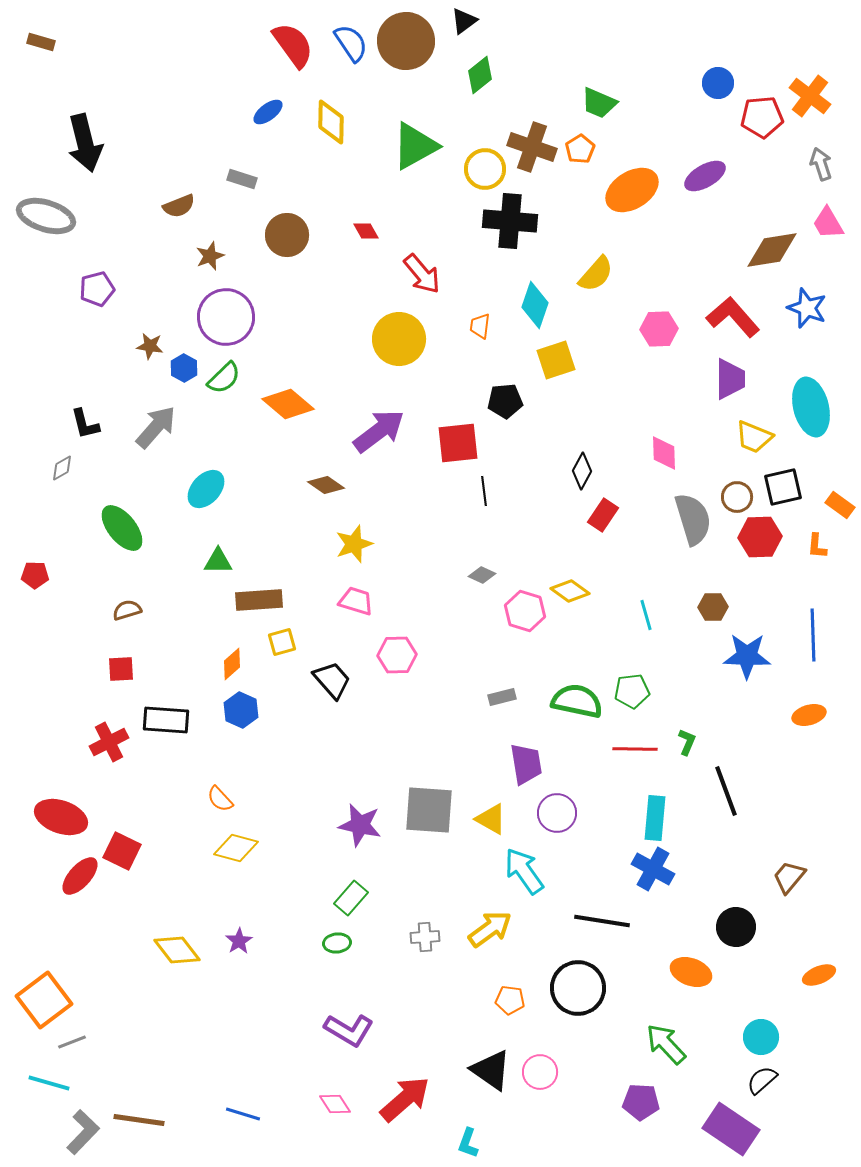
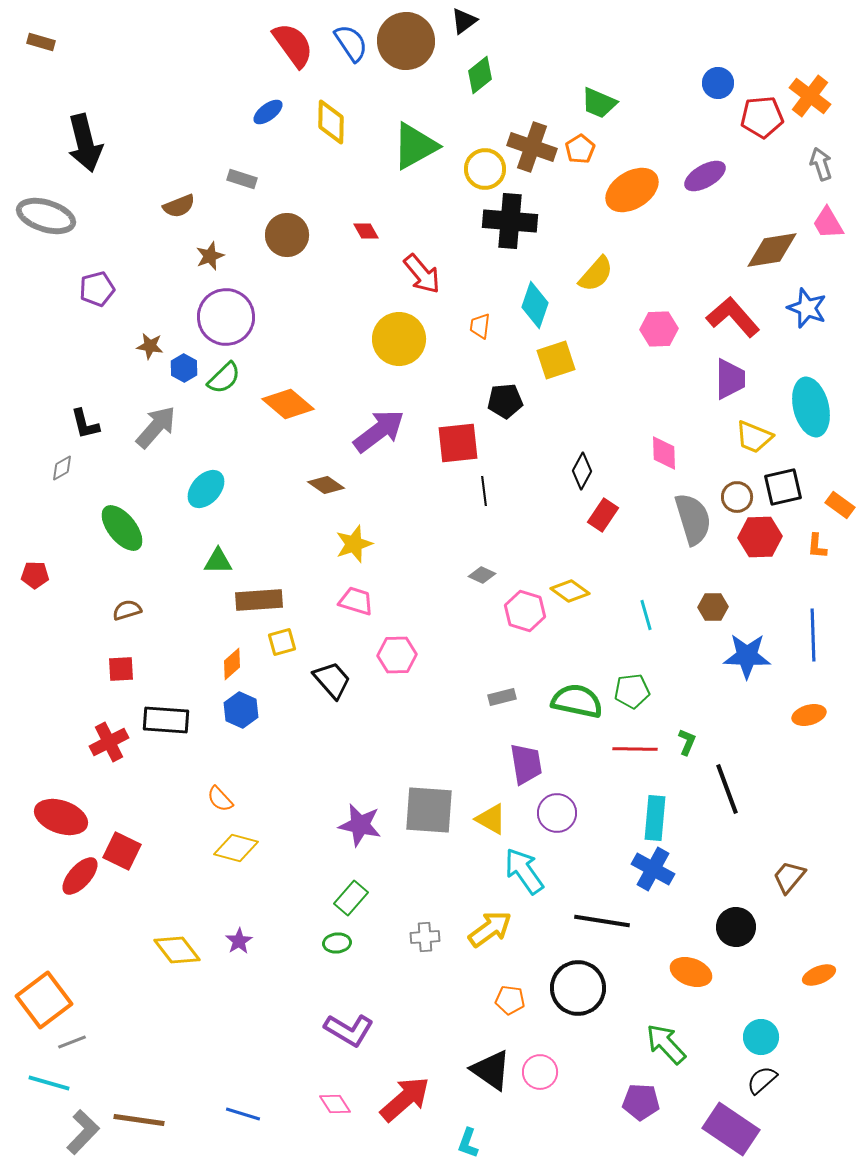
black line at (726, 791): moved 1 px right, 2 px up
